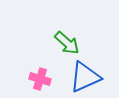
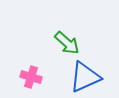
pink cross: moved 9 px left, 2 px up
